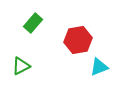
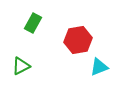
green rectangle: rotated 12 degrees counterclockwise
